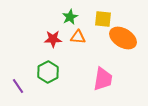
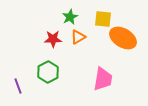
orange triangle: rotated 35 degrees counterclockwise
purple line: rotated 14 degrees clockwise
